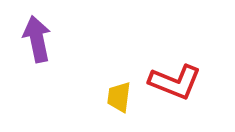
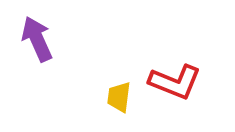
purple arrow: rotated 12 degrees counterclockwise
